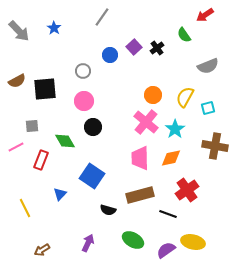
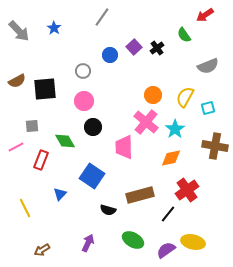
pink trapezoid: moved 16 px left, 11 px up
black line: rotated 72 degrees counterclockwise
